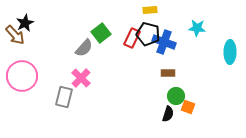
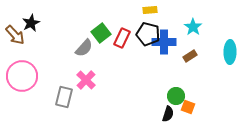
black star: moved 6 px right
cyan star: moved 4 px left, 1 px up; rotated 30 degrees clockwise
red rectangle: moved 10 px left
blue cross: rotated 20 degrees counterclockwise
brown rectangle: moved 22 px right, 17 px up; rotated 32 degrees counterclockwise
pink cross: moved 5 px right, 2 px down
